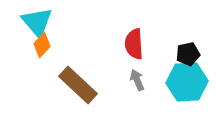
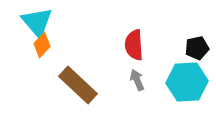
red semicircle: moved 1 px down
black pentagon: moved 9 px right, 6 px up
